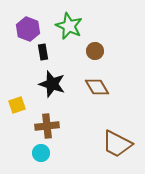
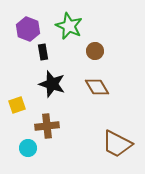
cyan circle: moved 13 px left, 5 px up
